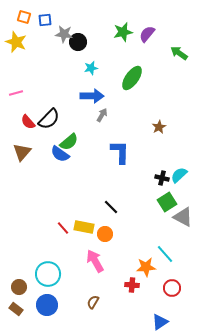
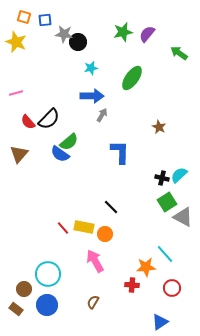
brown star: rotated 16 degrees counterclockwise
brown triangle: moved 3 px left, 2 px down
brown circle: moved 5 px right, 2 px down
